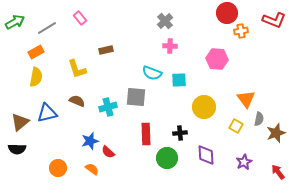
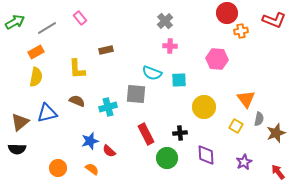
yellow L-shape: rotated 15 degrees clockwise
gray square: moved 3 px up
red rectangle: rotated 25 degrees counterclockwise
red semicircle: moved 1 px right, 1 px up
